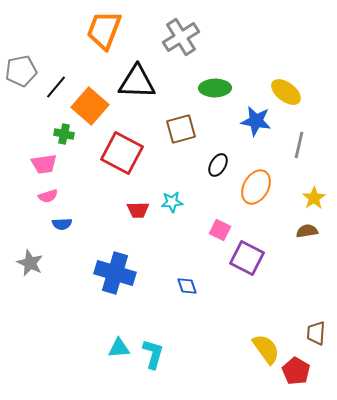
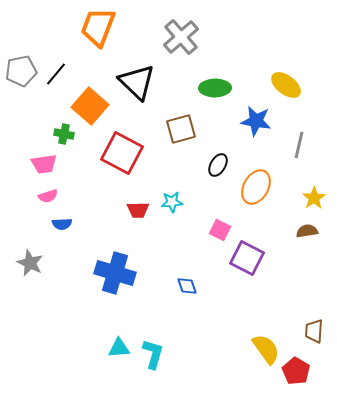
orange trapezoid: moved 6 px left, 3 px up
gray cross: rotated 9 degrees counterclockwise
black triangle: rotated 42 degrees clockwise
black line: moved 13 px up
yellow ellipse: moved 7 px up
brown trapezoid: moved 2 px left, 2 px up
